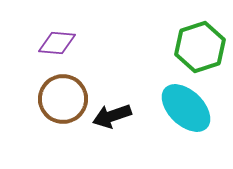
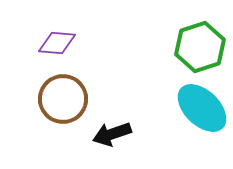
cyan ellipse: moved 16 px right
black arrow: moved 18 px down
